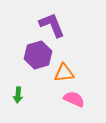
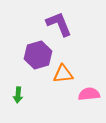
purple L-shape: moved 7 px right, 1 px up
orange triangle: moved 1 px left, 1 px down
pink semicircle: moved 15 px right, 5 px up; rotated 30 degrees counterclockwise
